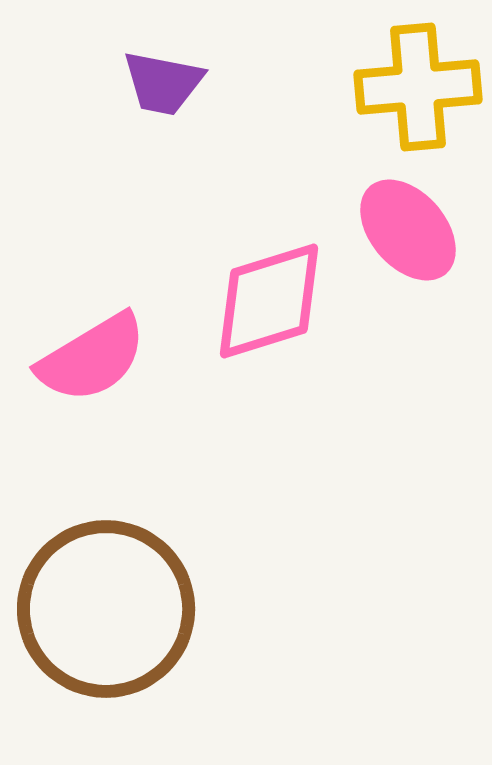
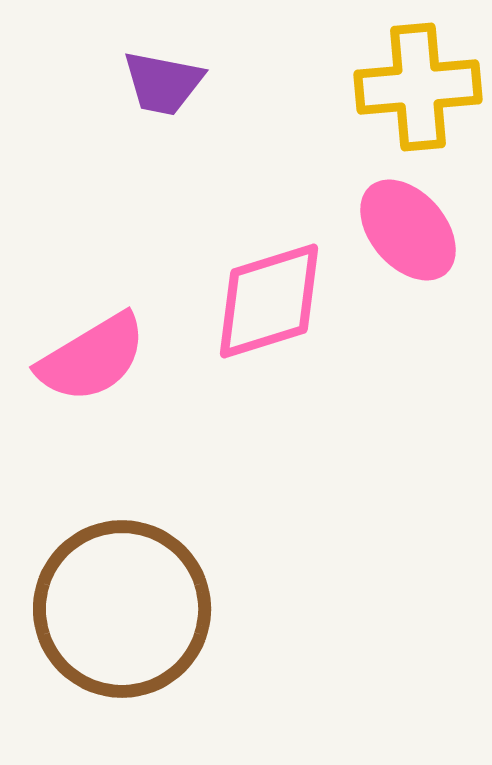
brown circle: moved 16 px right
